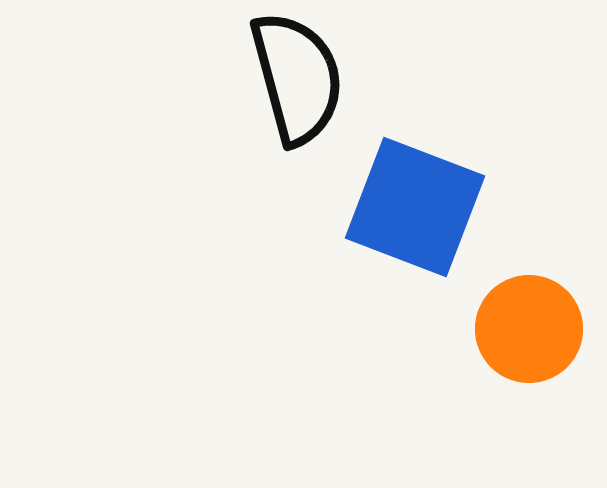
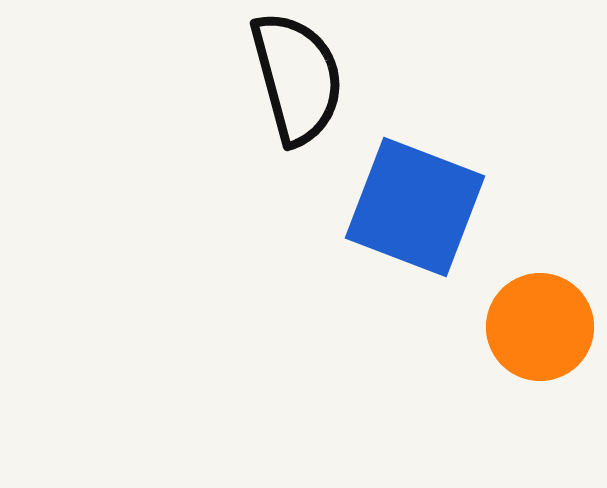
orange circle: moved 11 px right, 2 px up
